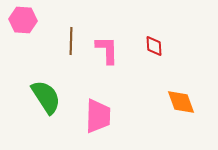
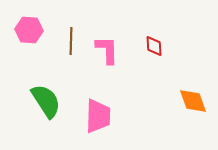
pink hexagon: moved 6 px right, 10 px down
green semicircle: moved 4 px down
orange diamond: moved 12 px right, 1 px up
